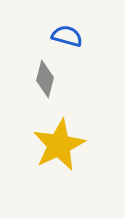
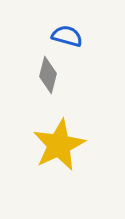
gray diamond: moved 3 px right, 4 px up
